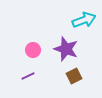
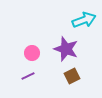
pink circle: moved 1 px left, 3 px down
brown square: moved 2 px left
